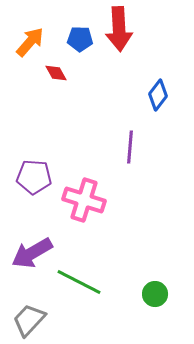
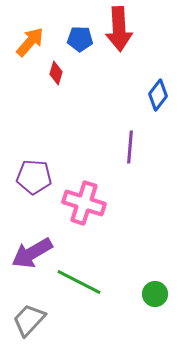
red diamond: rotated 45 degrees clockwise
pink cross: moved 3 px down
